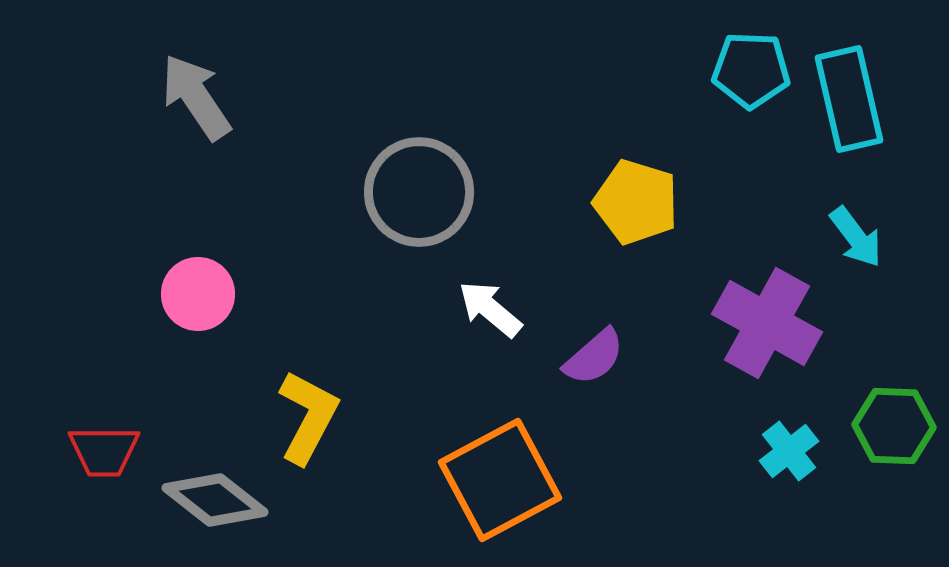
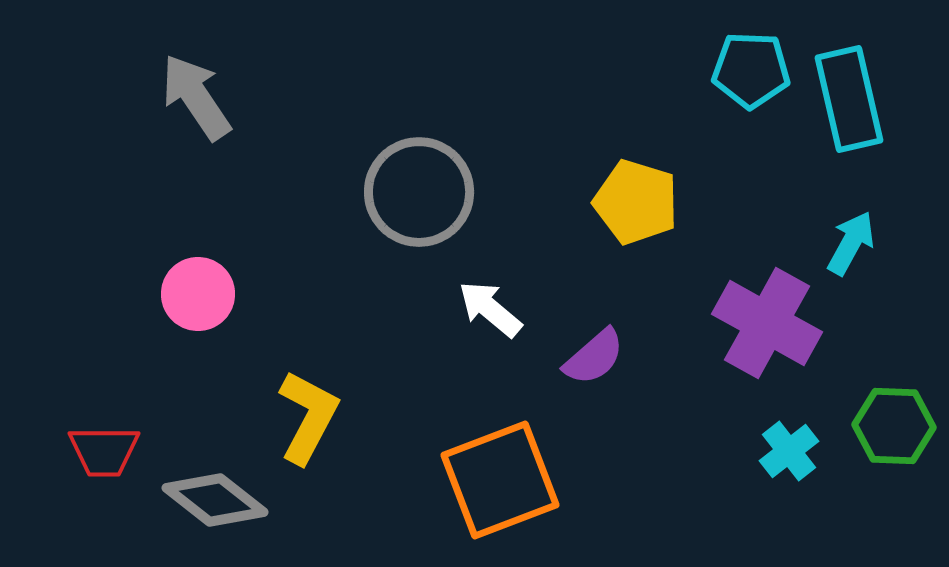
cyan arrow: moved 5 px left, 6 px down; rotated 114 degrees counterclockwise
orange square: rotated 7 degrees clockwise
